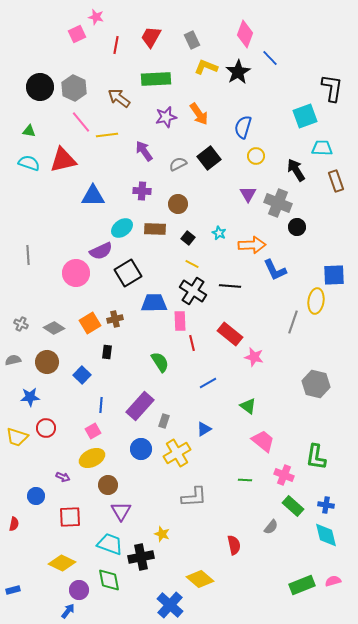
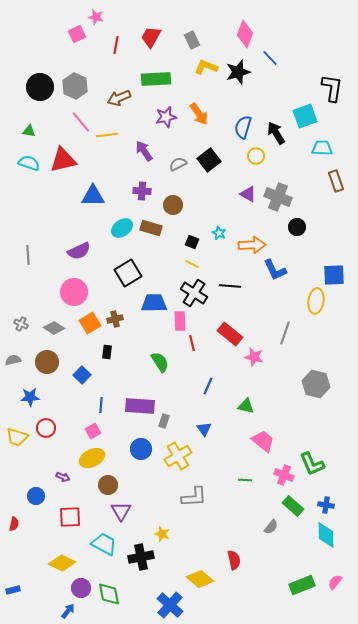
black star at (238, 72): rotated 15 degrees clockwise
gray hexagon at (74, 88): moved 1 px right, 2 px up
brown arrow at (119, 98): rotated 60 degrees counterclockwise
black square at (209, 158): moved 2 px down
black arrow at (296, 170): moved 20 px left, 37 px up
purple triangle at (248, 194): rotated 30 degrees counterclockwise
gray cross at (278, 203): moved 6 px up
brown circle at (178, 204): moved 5 px left, 1 px down
brown rectangle at (155, 229): moved 4 px left, 1 px up; rotated 15 degrees clockwise
black square at (188, 238): moved 4 px right, 4 px down; rotated 16 degrees counterclockwise
purple semicircle at (101, 251): moved 22 px left
pink circle at (76, 273): moved 2 px left, 19 px down
black cross at (193, 291): moved 1 px right, 2 px down
gray line at (293, 322): moved 8 px left, 11 px down
blue line at (208, 383): moved 3 px down; rotated 36 degrees counterclockwise
purple rectangle at (140, 406): rotated 52 degrees clockwise
green triangle at (248, 406): moved 2 px left; rotated 24 degrees counterclockwise
blue triangle at (204, 429): rotated 35 degrees counterclockwise
yellow cross at (177, 453): moved 1 px right, 3 px down
green L-shape at (316, 457): moved 4 px left, 7 px down; rotated 32 degrees counterclockwise
cyan diamond at (326, 535): rotated 12 degrees clockwise
cyan trapezoid at (110, 544): moved 6 px left; rotated 8 degrees clockwise
red semicircle at (234, 545): moved 15 px down
green diamond at (109, 580): moved 14 px down
pink semicircle at (333, 581): moved 2 px right, 1 px down; rotated 35 degrees counterclockwise
purple circle at (79, 590): moved 2 px right, 2 px up
